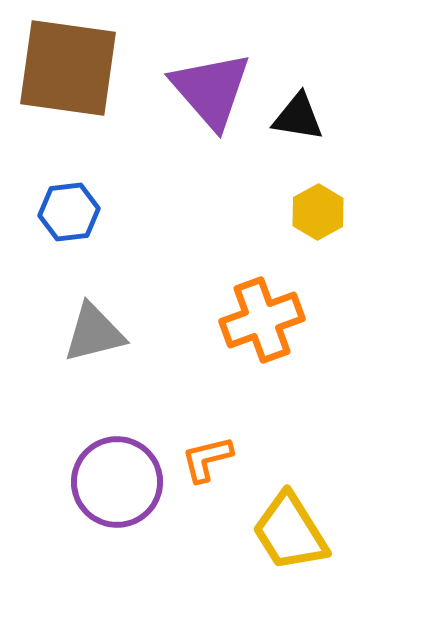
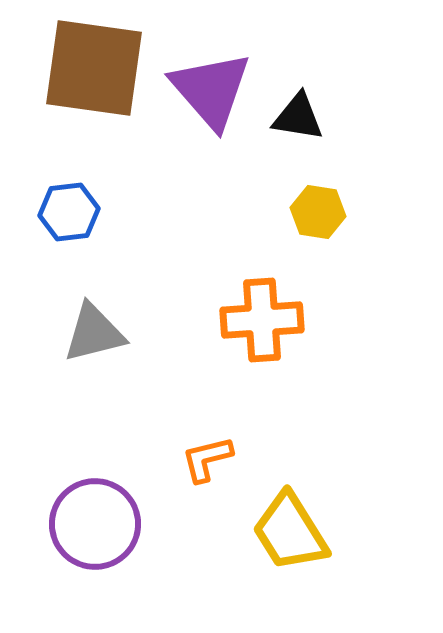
brown square: moved 26 px right
yellow hexagon: rotated 22 degrees counterclockwise
orange cross: rotated 16 degrees clockwise
purple circle: moved 22 px left, 42 px down
